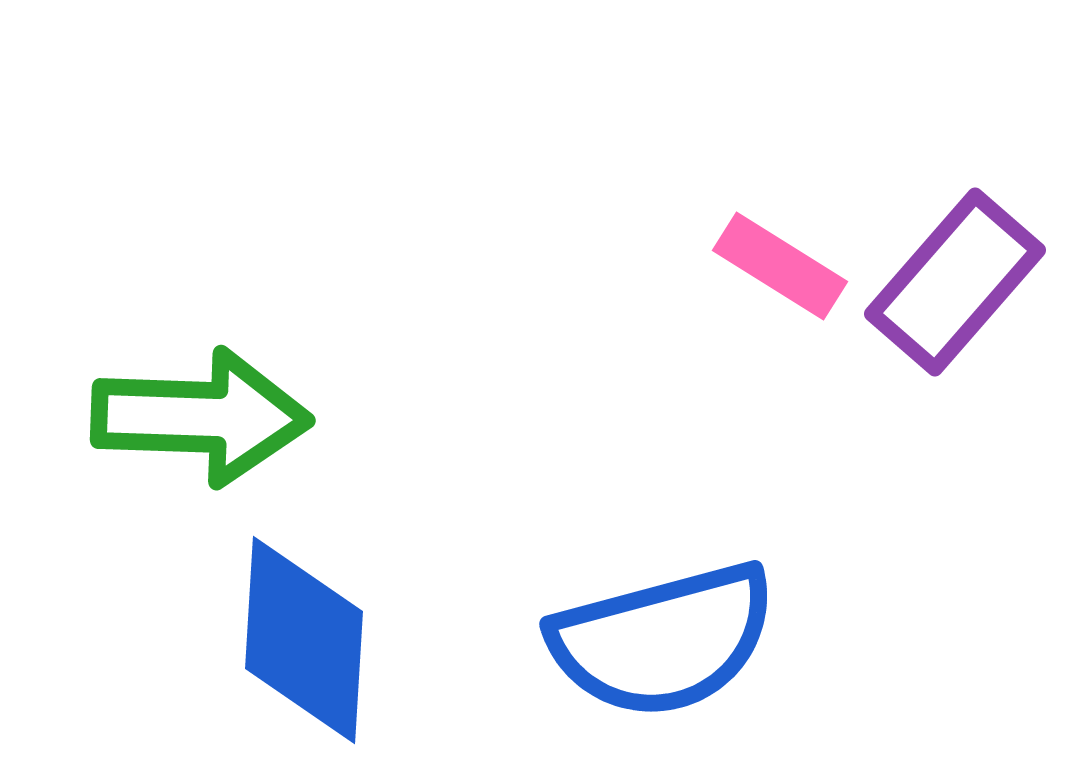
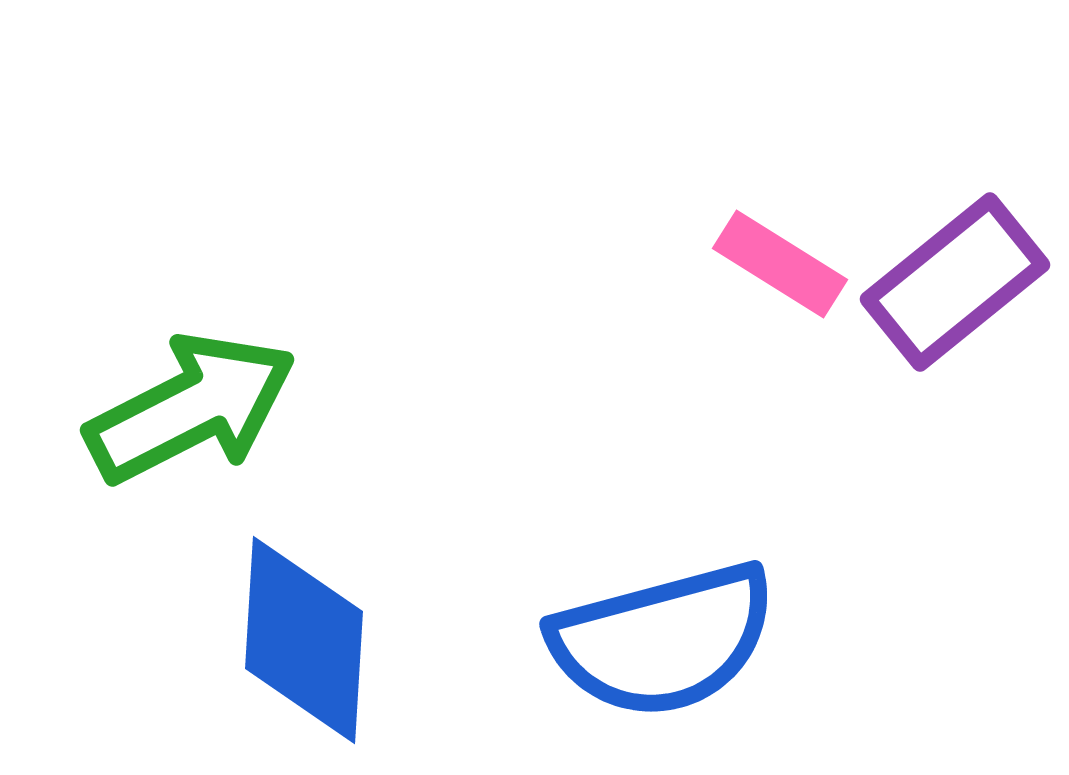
pink rectangle: moved 2 px up
purple rectangle: rotated 10 degrees clockwise
green arrow: moved 10 px left, 9 px up; rotated 29 degrees counterclockwise
